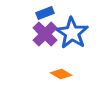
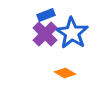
blue rectangle: moved 1 px right, 2 px down
orange diamond: moved 4 px right, 1 px up
